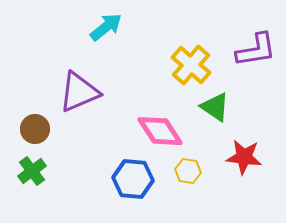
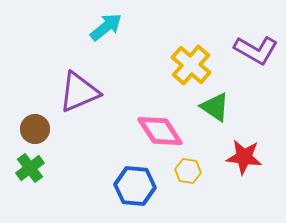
purple L-shape: rotated 39 degrees clockwise
green cross: moved 2 px left, 3 px up
blue hexagon: moved 2 px right, 7 px down
